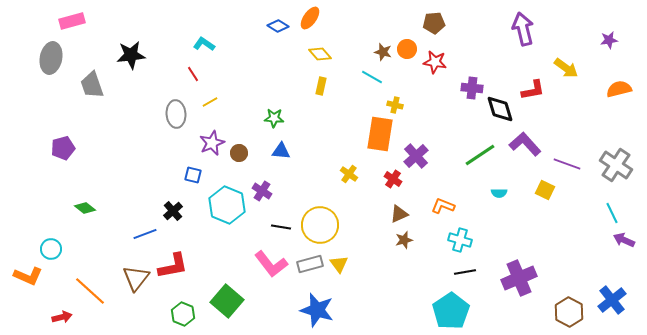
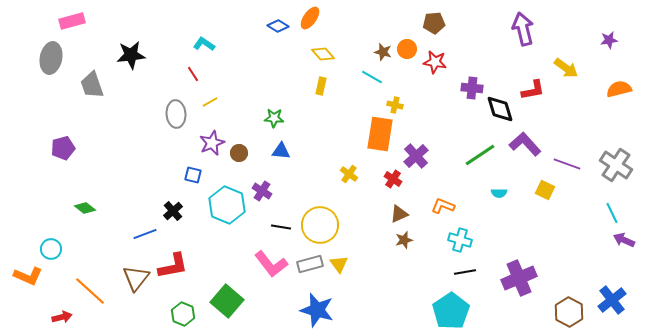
yellow diamond at (320, 54): moved 3 px right
